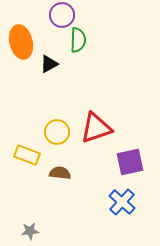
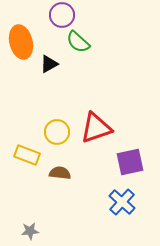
green semicircle: moved 2 px down; rotated 130 degrees clockwise
